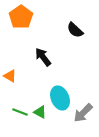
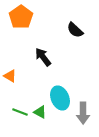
gray arrow: rotated 45 degrees counterclockwise
